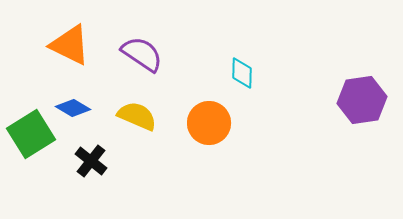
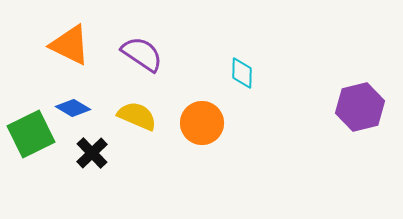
purple hexagon: moved 2 px left, 7 px down; rotated 6 degrees counterclockwise
orange circle: moved 7 px left
green square: rotated 6 degrees clockwise
black cross: moved 1 px right, 8 px up; rotated 8 degrees clockwise
